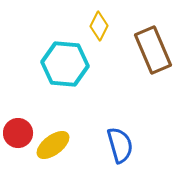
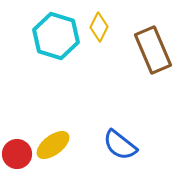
yellow diamond: moved 1 px down
cyan hexagon: moved 9 px left, 28 px up; rotated 12 degrees clockwise
red circle: moved 1 px left, 21 px down
blue semicircle: rotated 144 degrees clockwise
